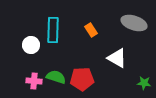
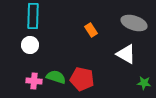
cyan rectangle: moved 20 px left, 14 px up
white circle: moved 1 px left
white triangle: moved 9 px right, 4 px up
red pentagon: rotated 15 degrees clockwise
